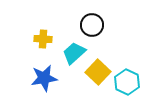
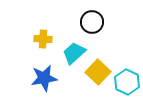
black circle: moved 3 px up
